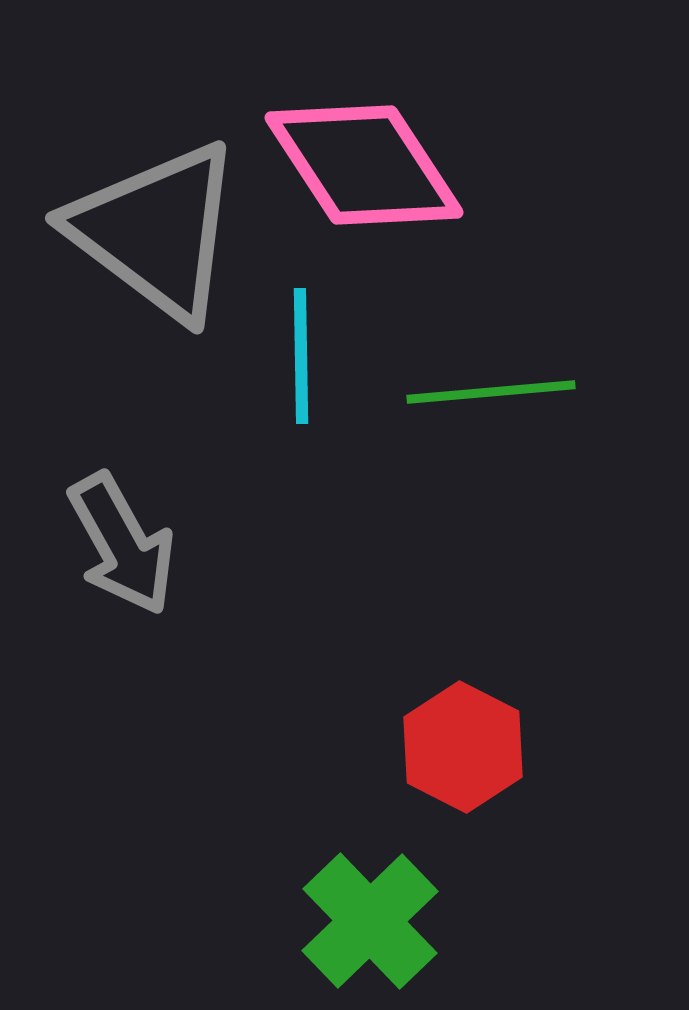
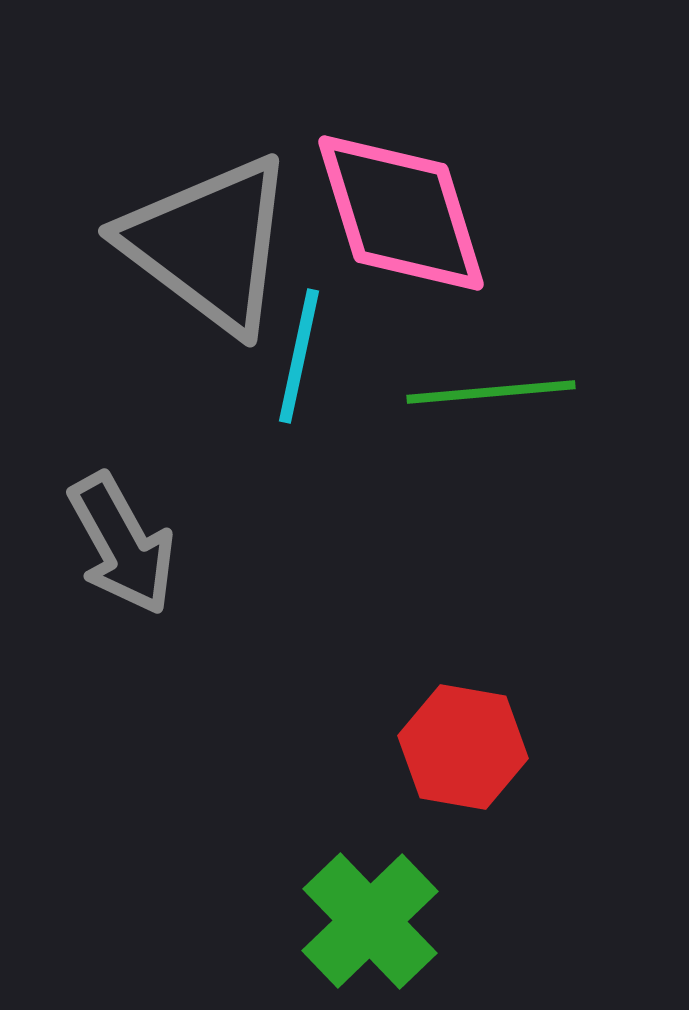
pink diamond: moved 37 px right, 48 px down; rotated 16 degrees clockwise
gray triangle: moved 53 px right, 13 px down
cyan line: moved 2 px left; rotated 13 degrees clockwise
red hexagon: rotated 17 degrees counterclockwise
